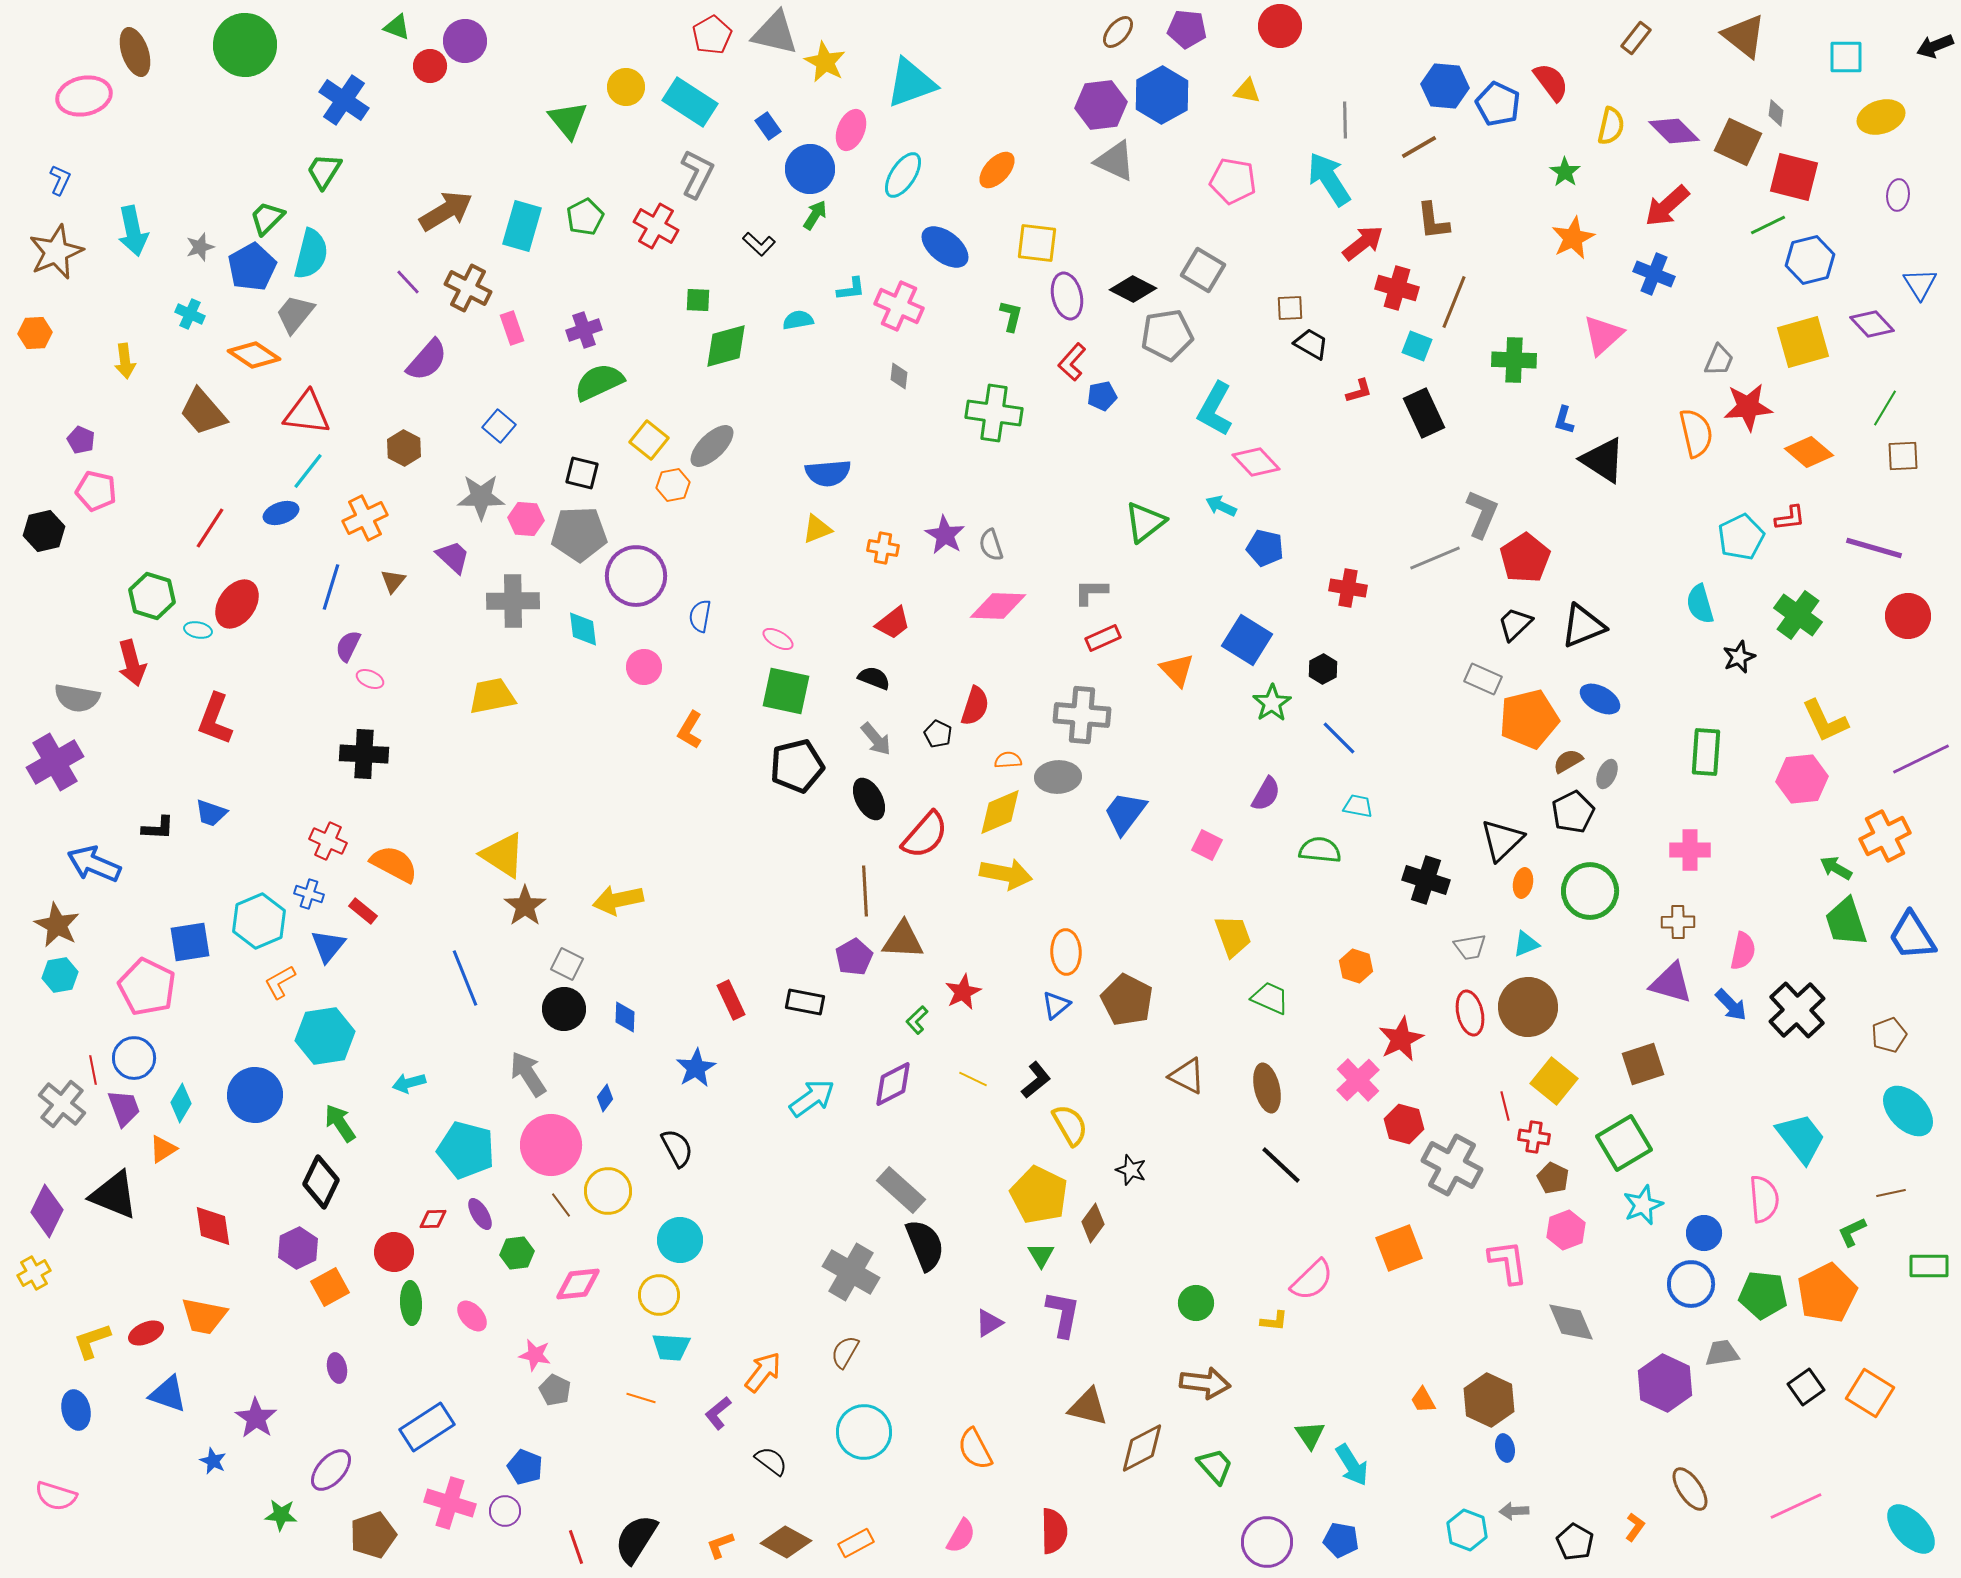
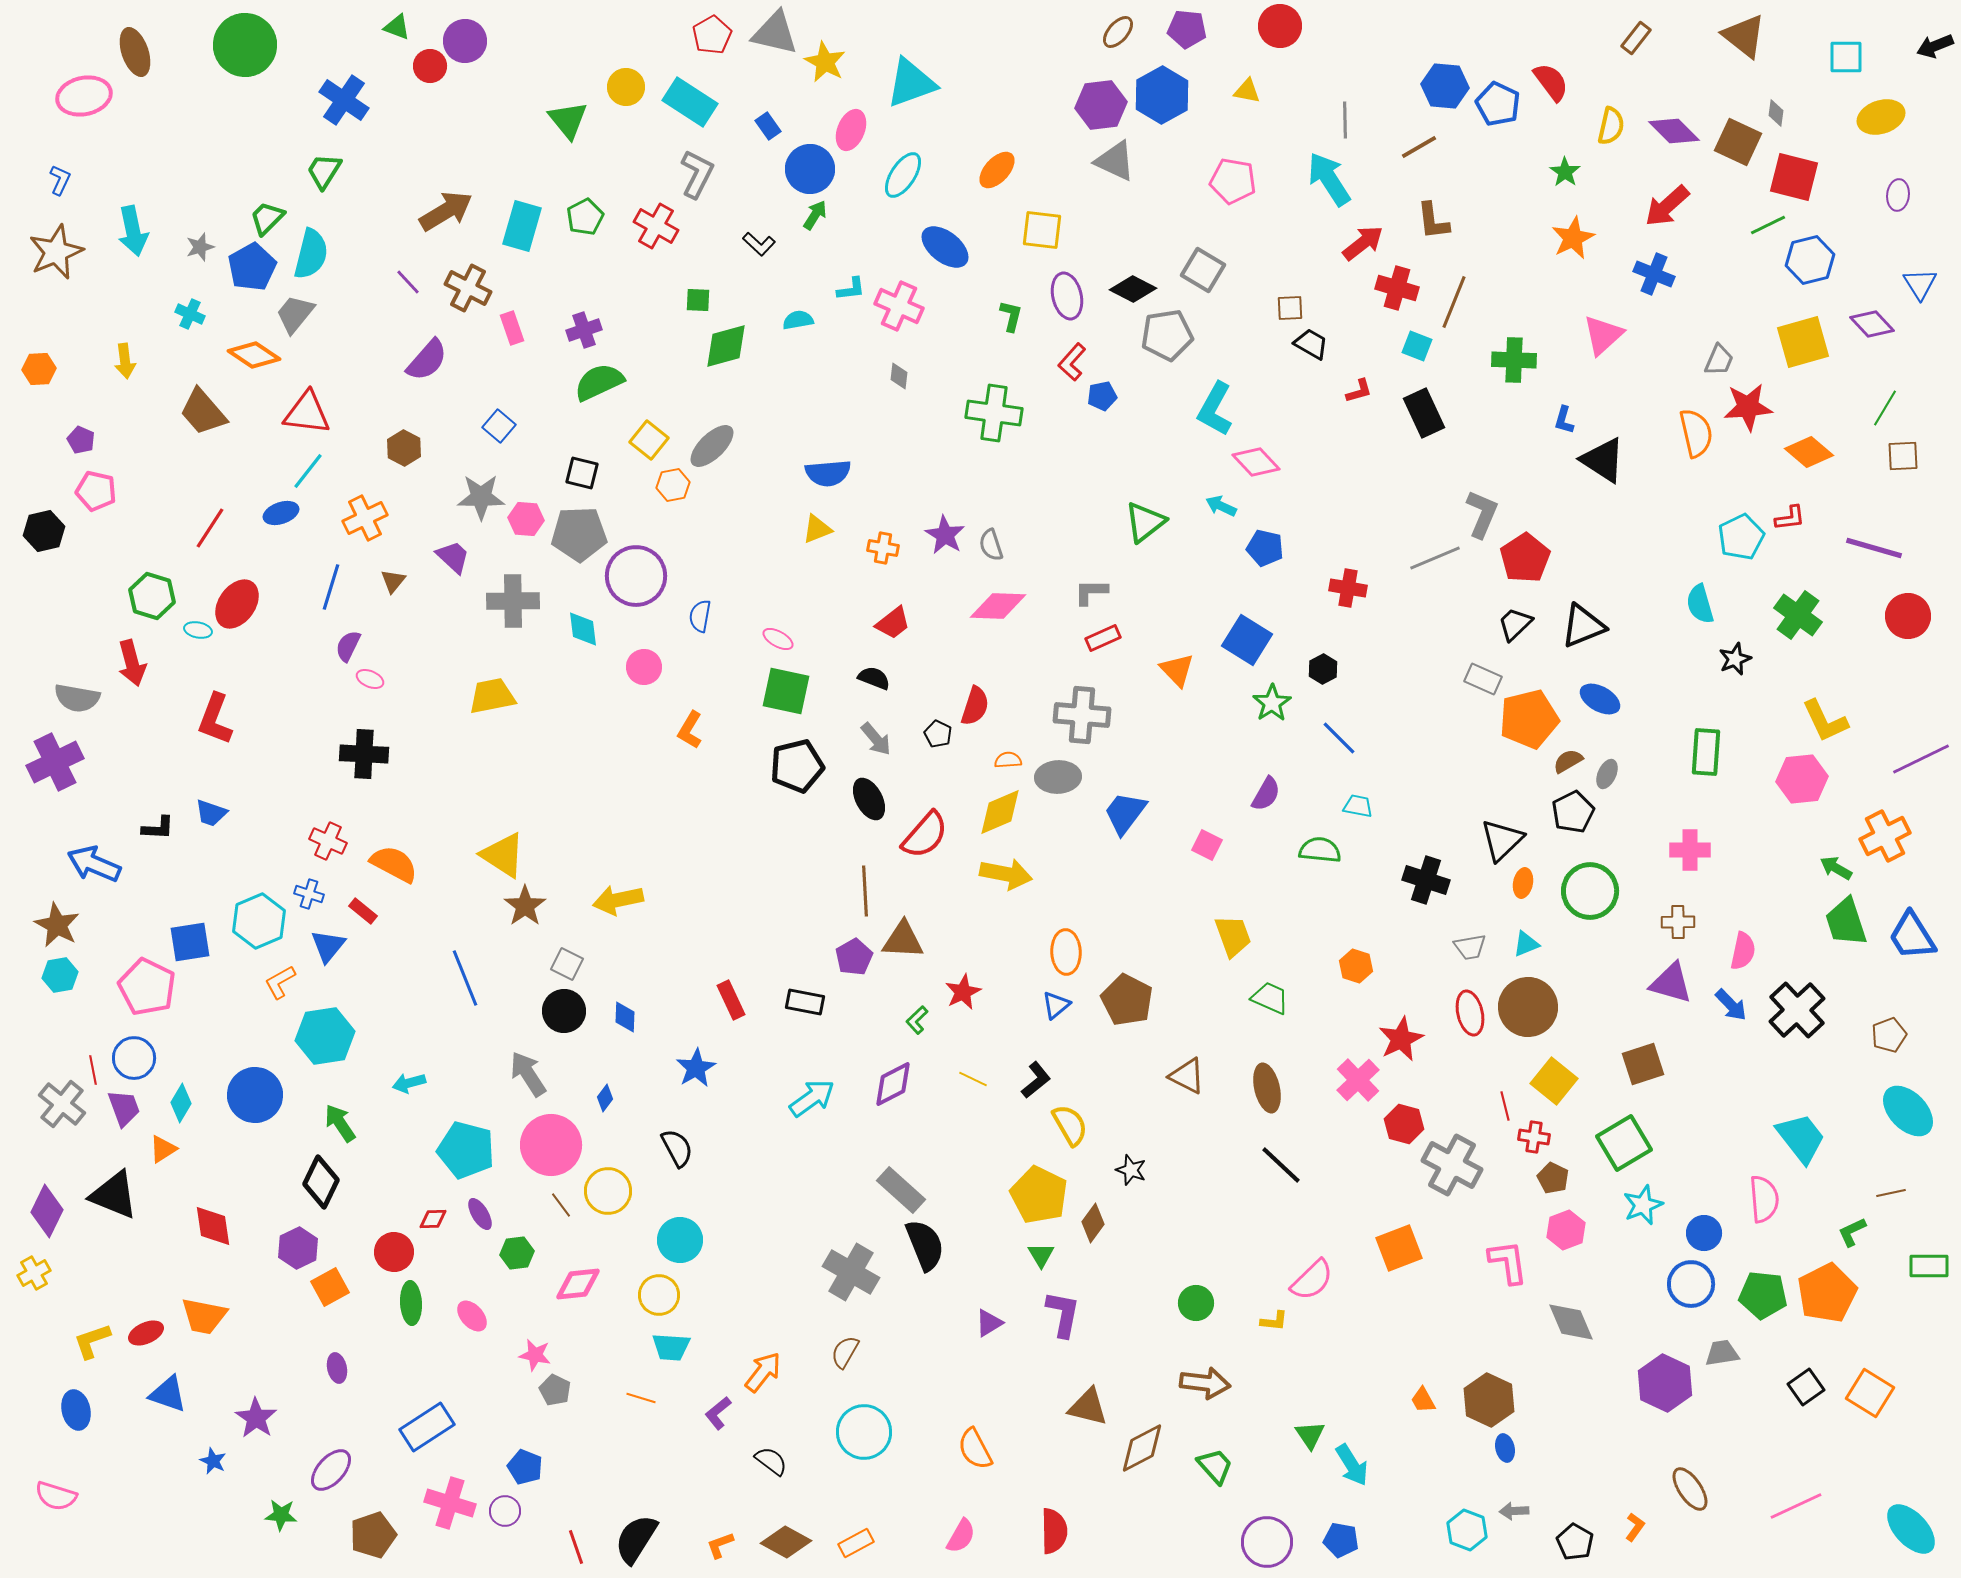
yellow square at (1037, 243): moved 5 px right, 13 px up
orange hexagon at (35, 333): moved 4 px right, 36 px down
black star at (1739, 657): moved 4 px left, 2 px down
purple cross at (55, 762): rotated 4 degrees clockwise
black circle at (564, 1009): moved 2 px down
